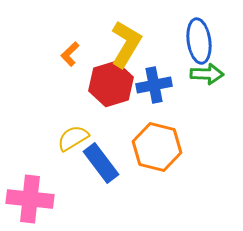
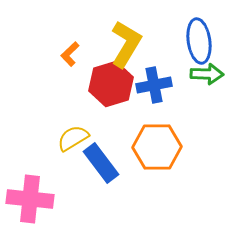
orange hexagon: rotated 15 degrees counterclockwise
